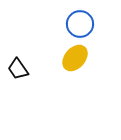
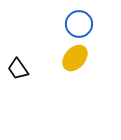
blue circle: moved 1 px left
